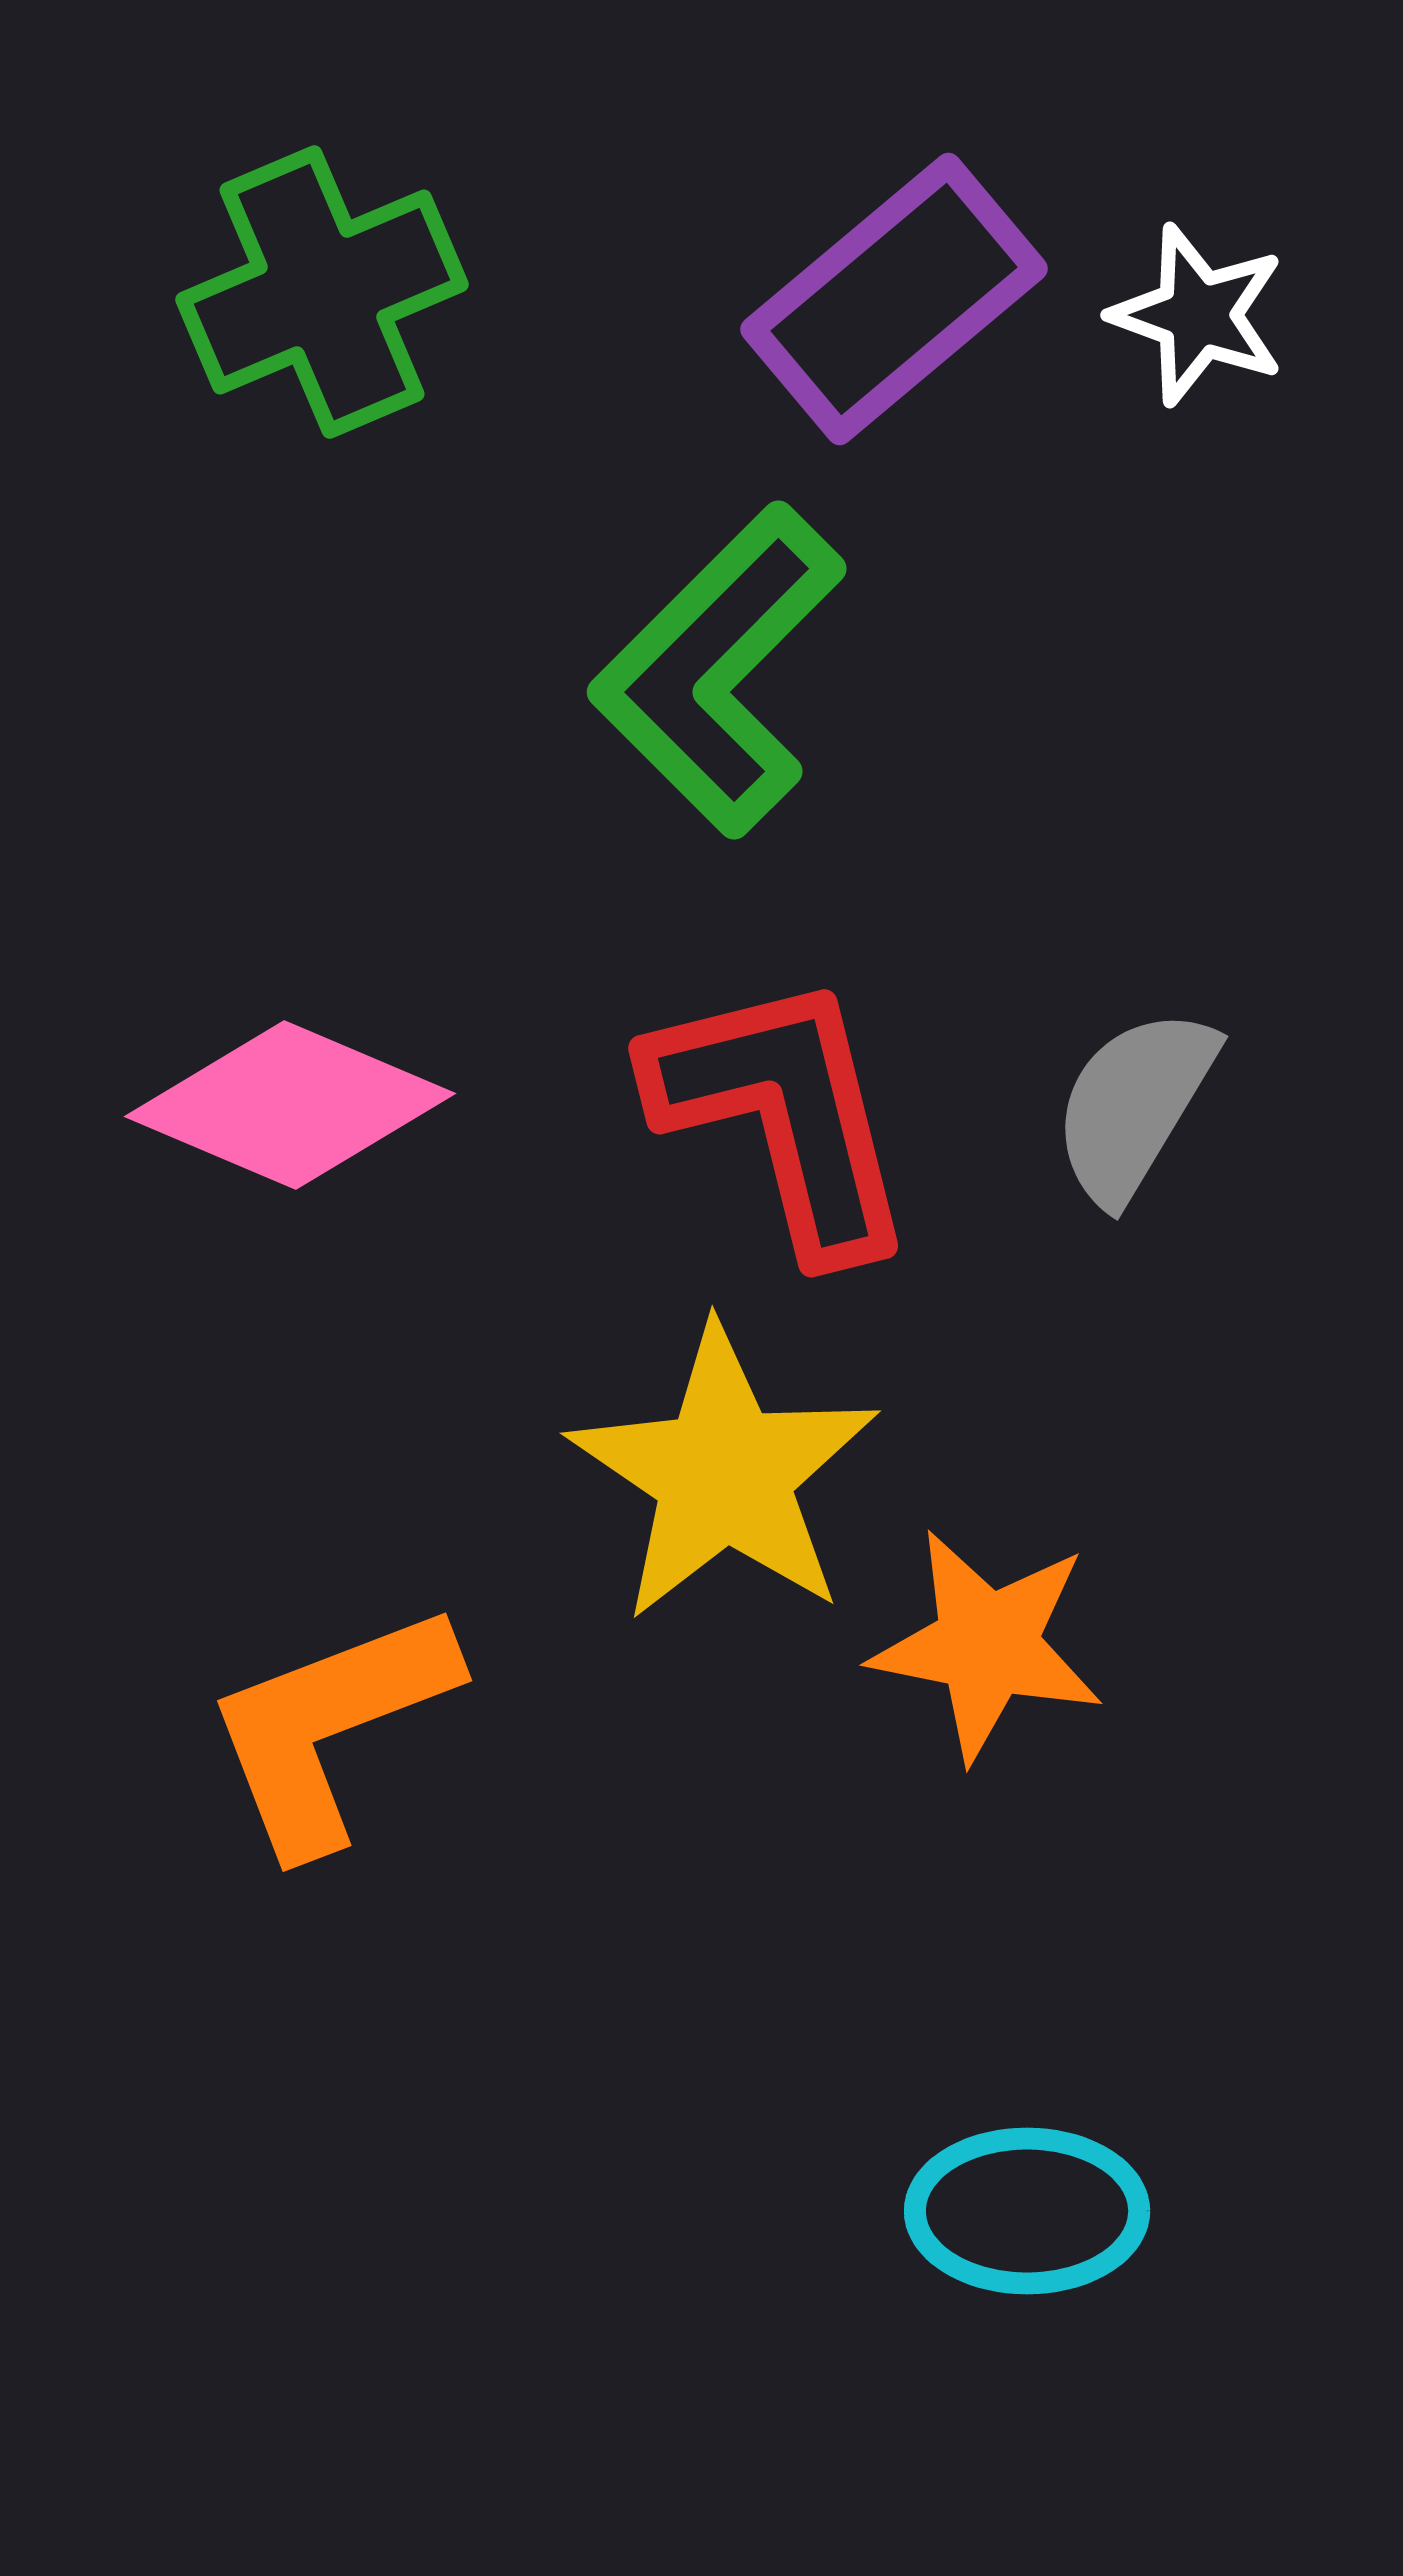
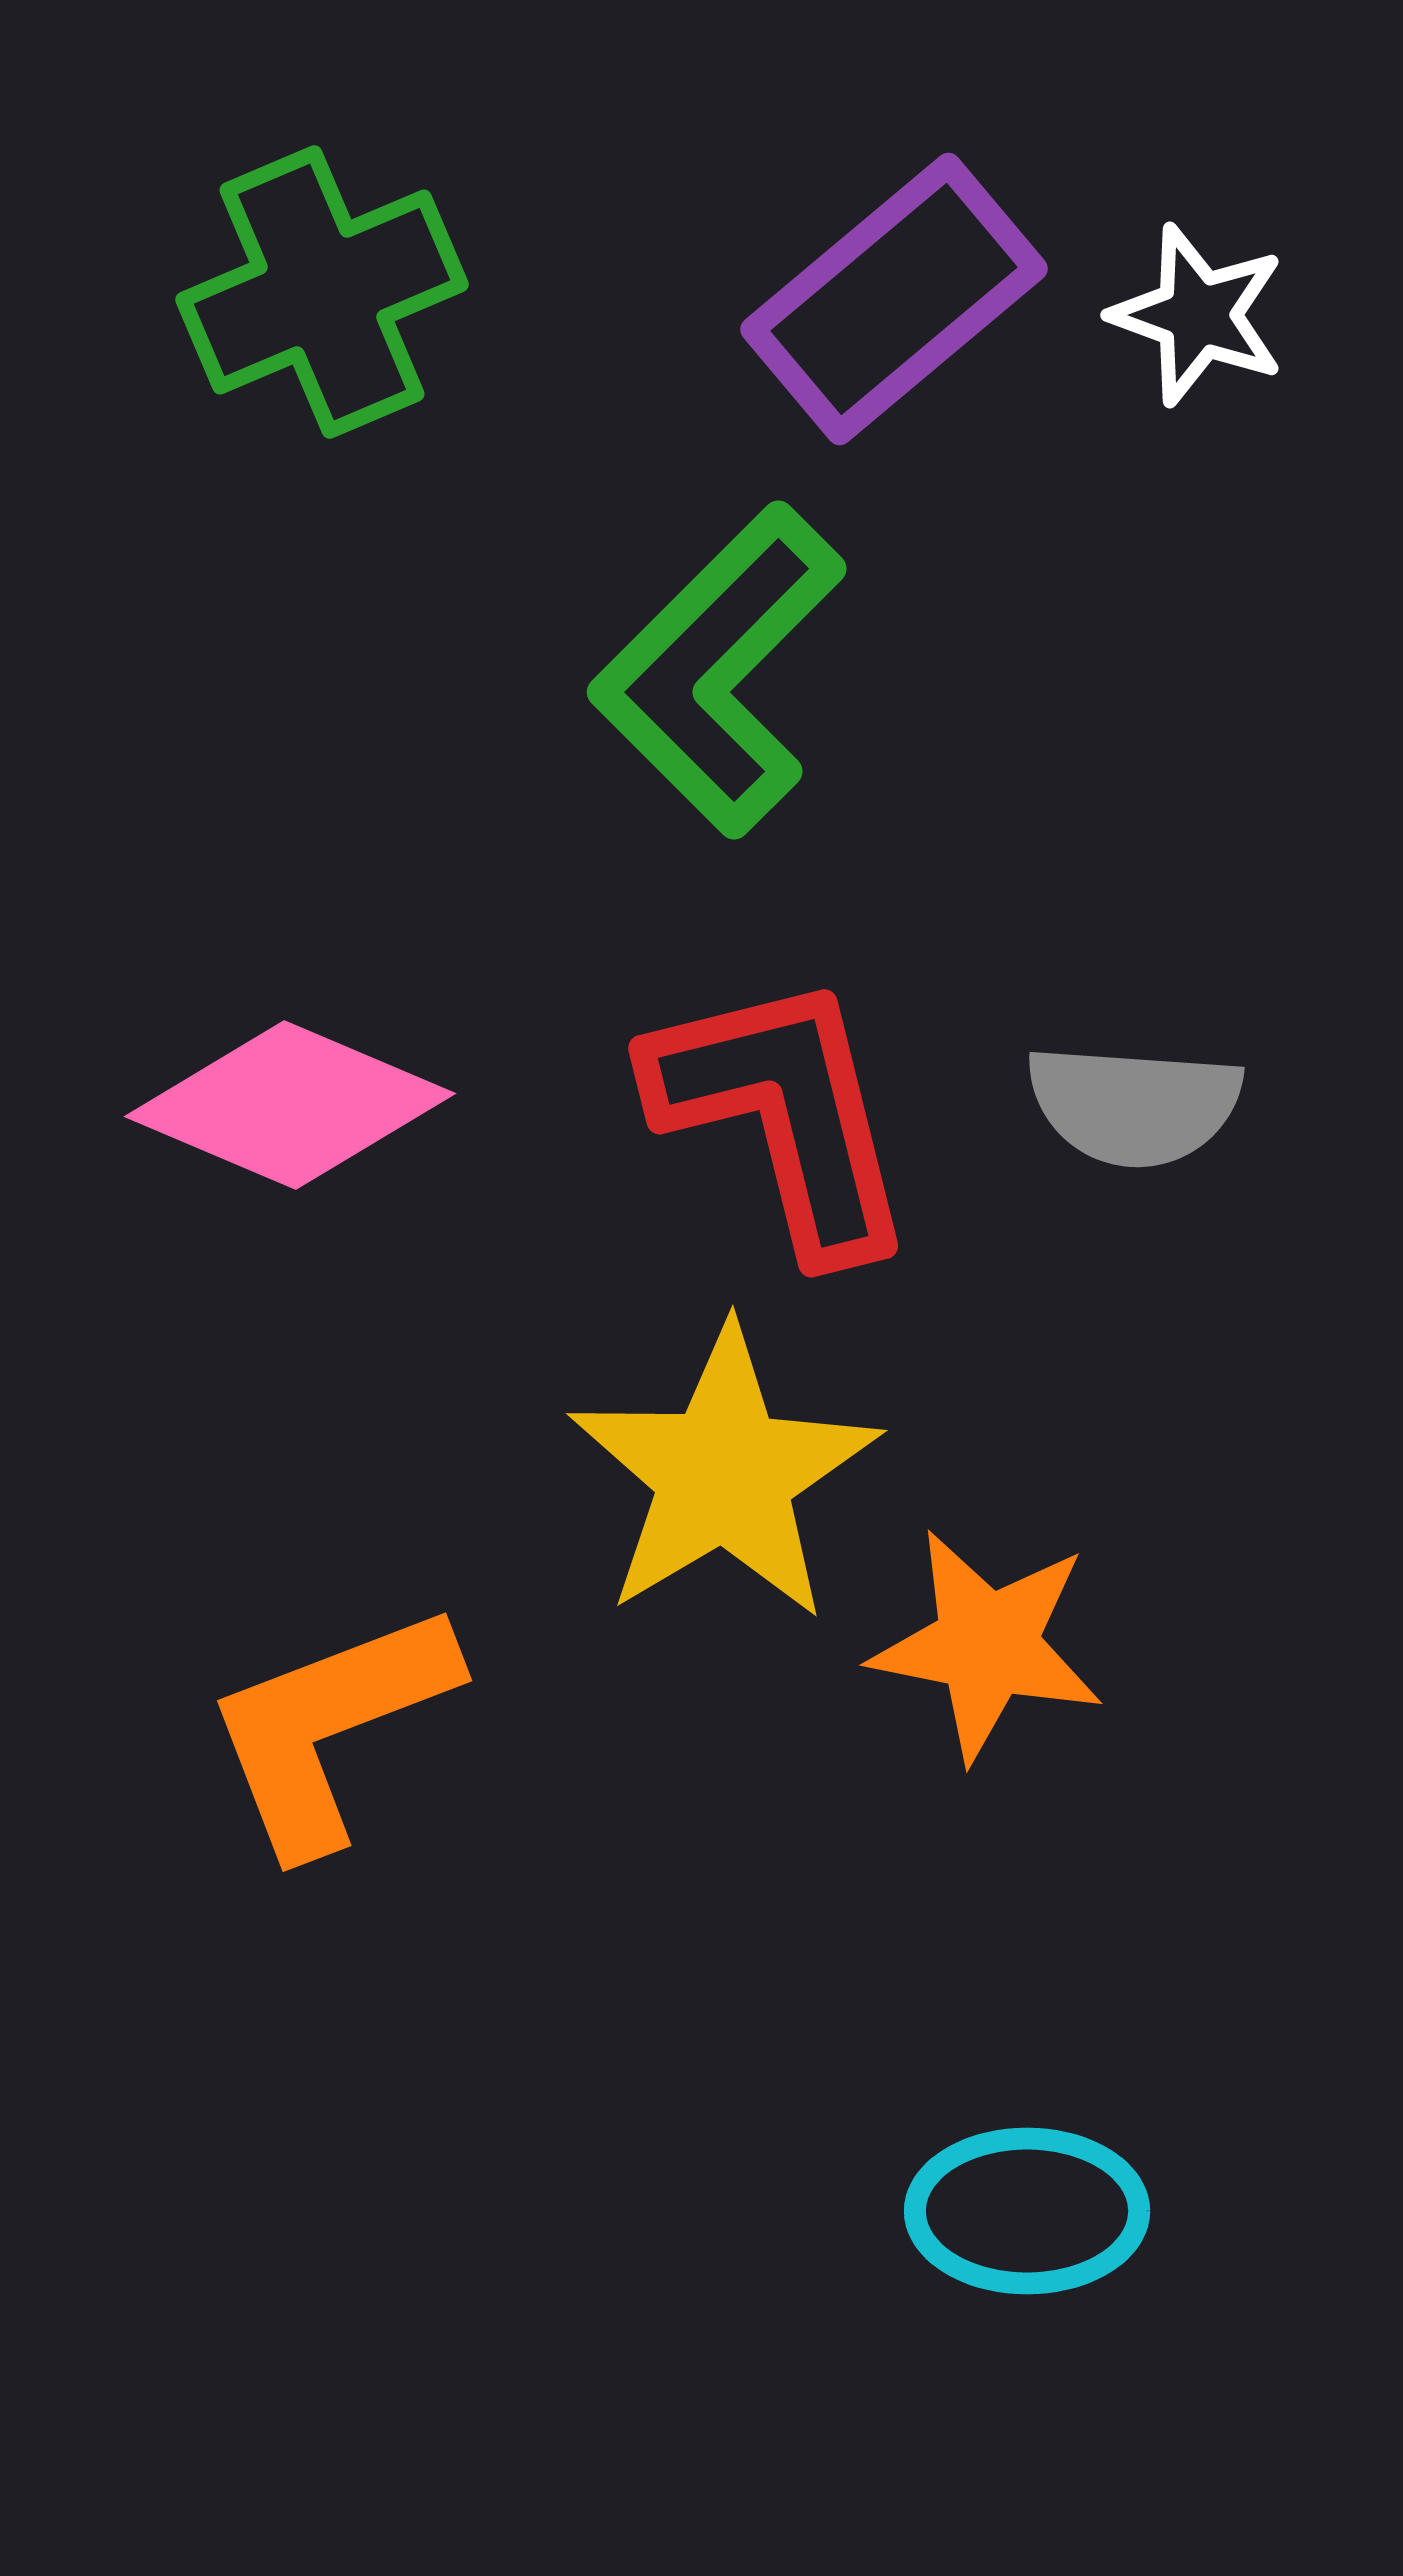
gray semicircle: rotated 117 degrees counterclockwise
yellow star: rotated 7 degrees clockwise
